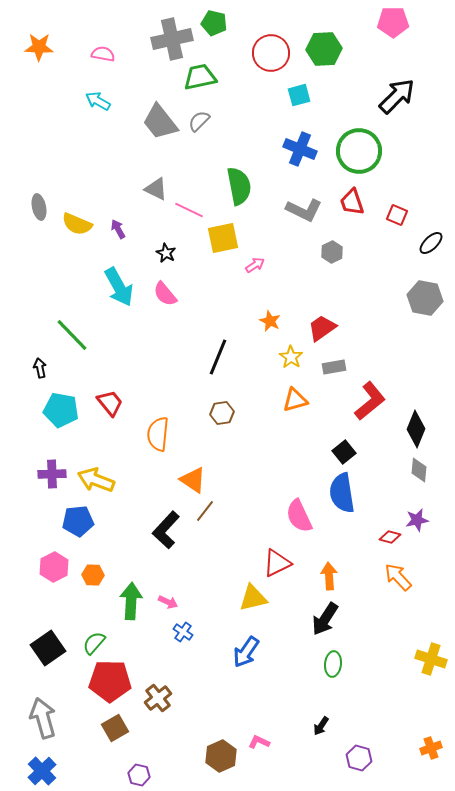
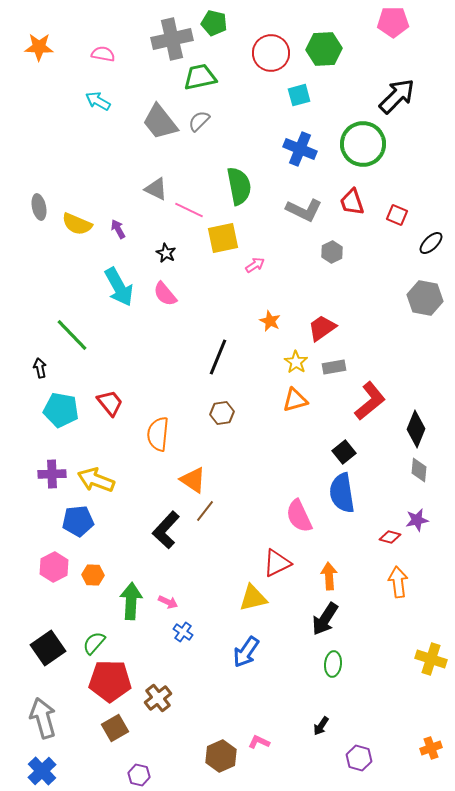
green circle at (359, 151): moved 4 px right, 7 px up
yellow star at (291, 357): moved 5 px right, 5 px down
orange arrow at (398, 577): moved 5 px down; rotated 36 degrees clockwise
